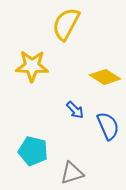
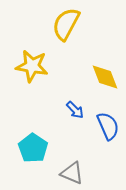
yellow star: rotated 8 degrees clockwise
yellow diamond: rotated 36 degrees clockwise
cyan pentagon: moved 3 px up; rotated 20 degrees clockwise
gray triangle: rotated 40 degrees clockwise
